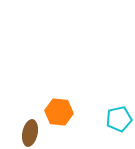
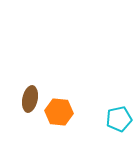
brown ellipse: moved 34 px up
